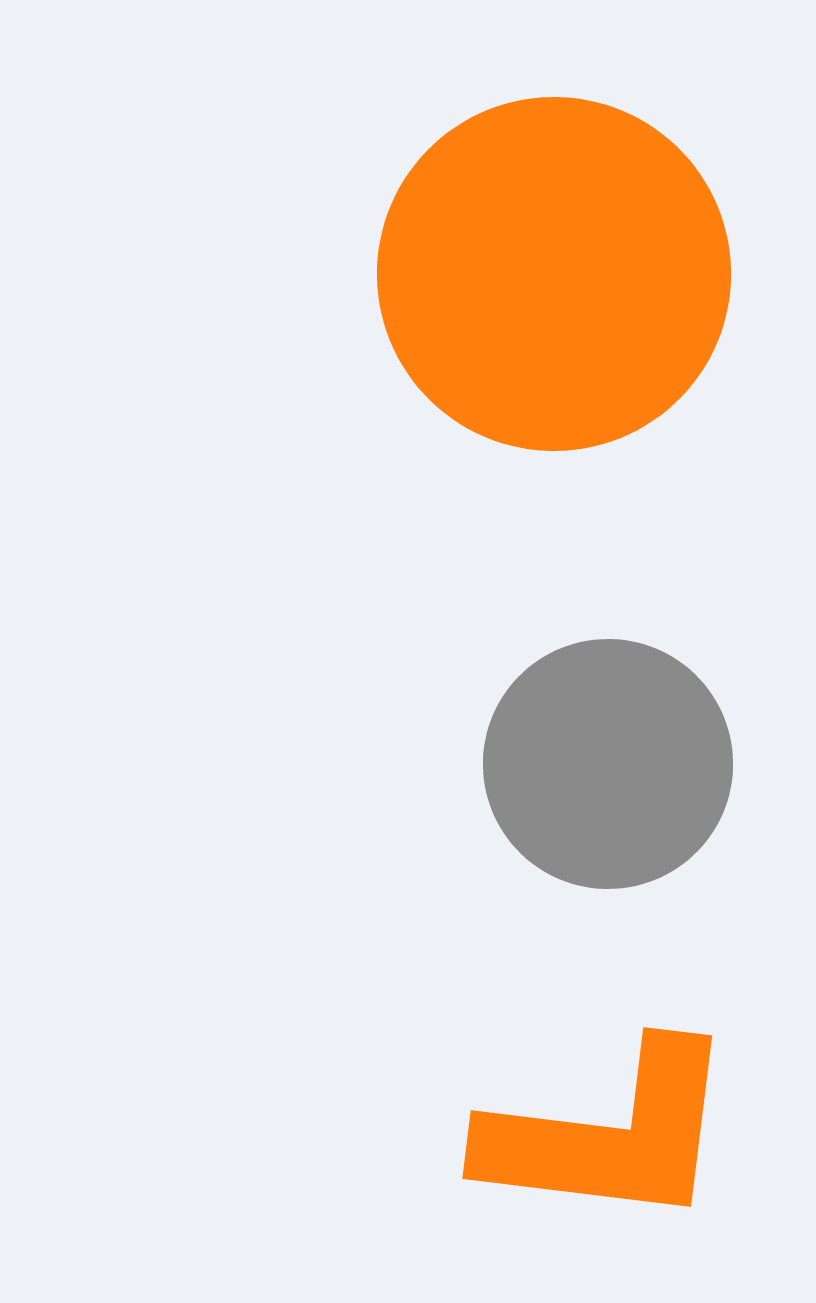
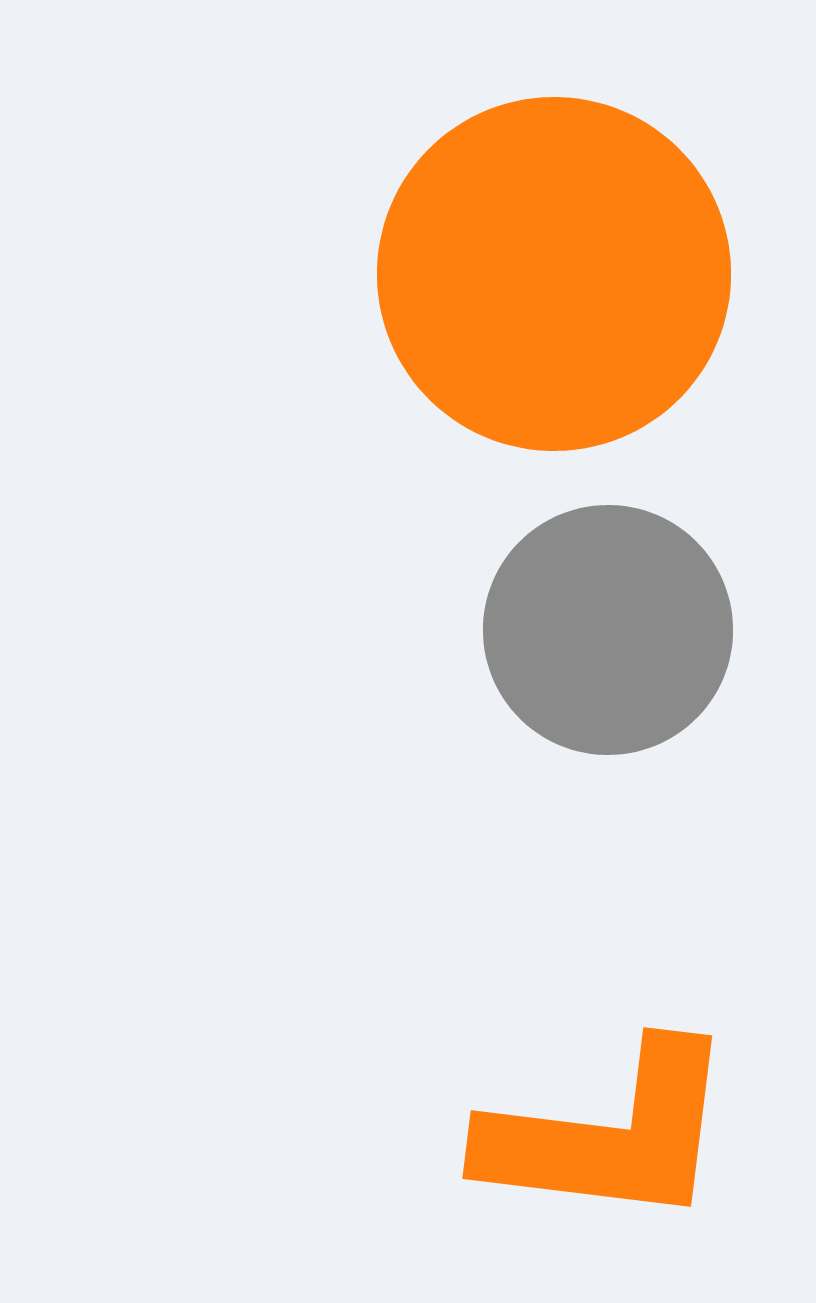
gray circle: moved 134 px up
